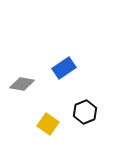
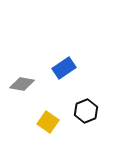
black hexagon: moved 1 px right, 1 px up
yellow square: moved 2 px up
